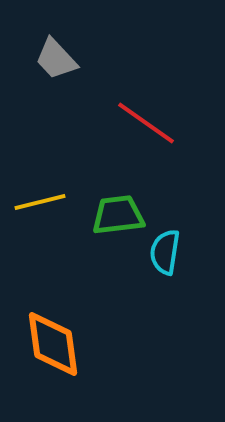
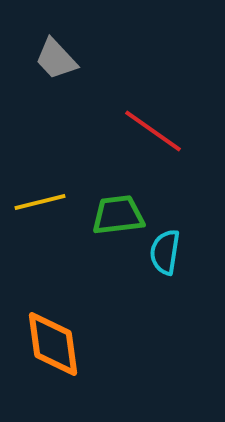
red line: moved 7 px right, 8 px down
